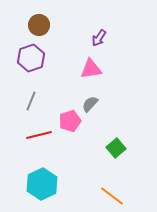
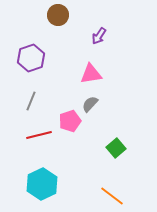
brown circle: moved 19 px right, 10 px up
purple arrow: moved 2 px up
pink triangle: moved 5 px down
